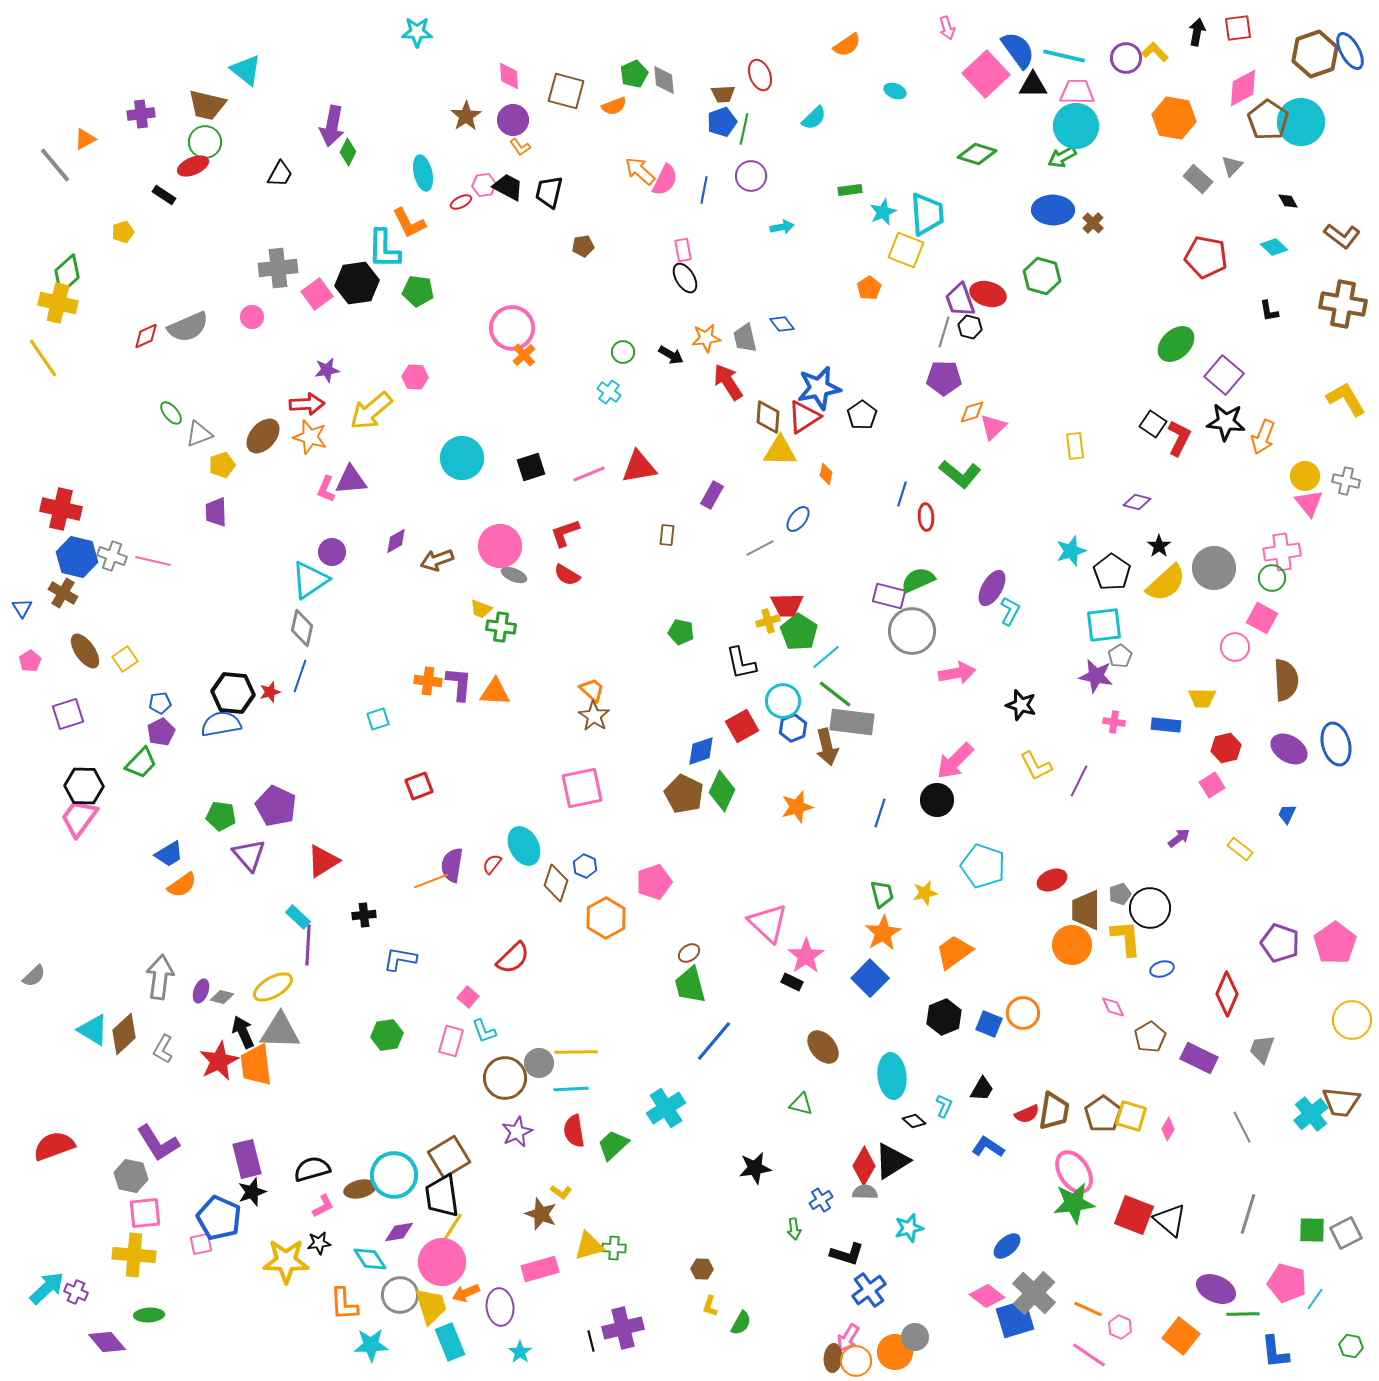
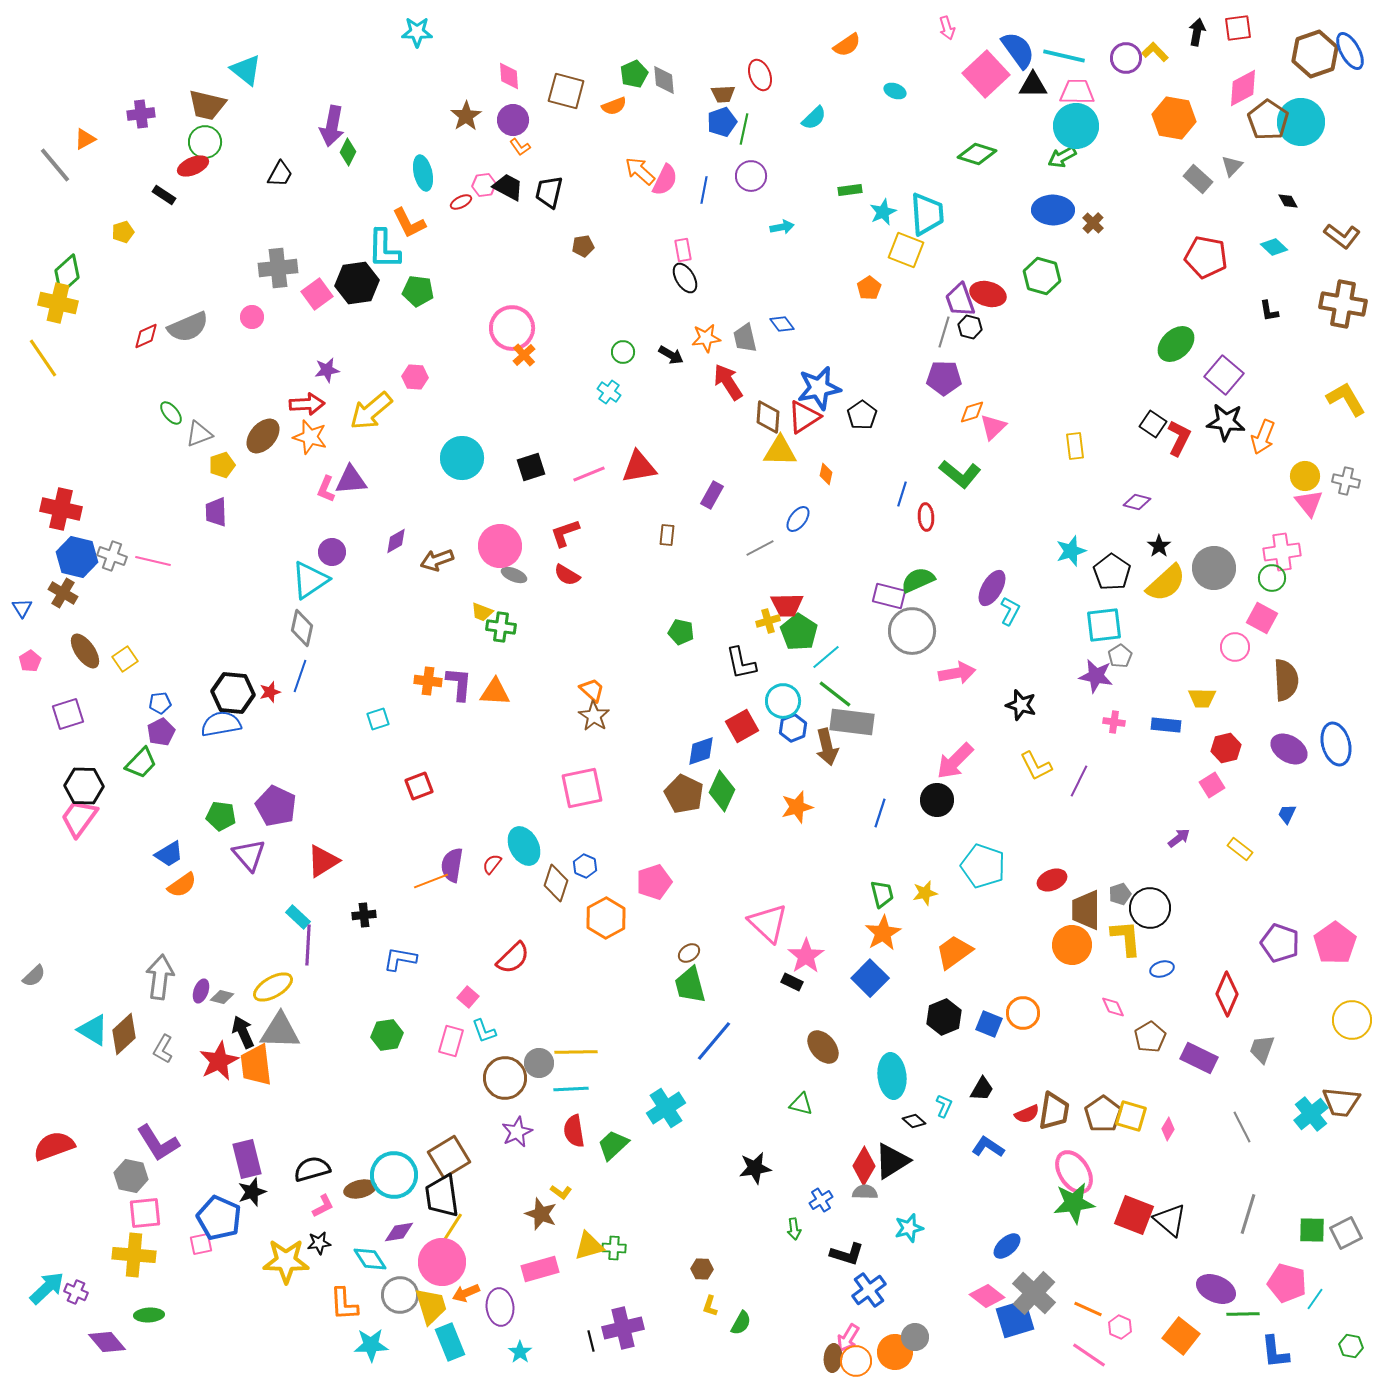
yellow trapezoid at (481, 609): moved 1 px right, 3 px down
